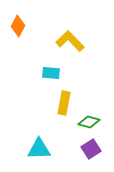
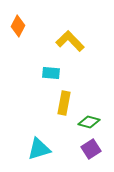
cyan triangle: rotated 15 degrees counterclockwise
